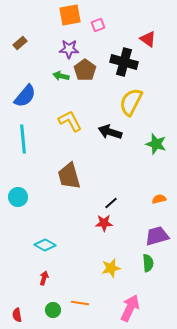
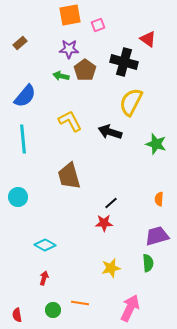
orange semicircle: rotated 72 degrees counterclockwise
